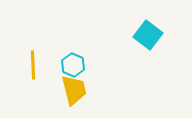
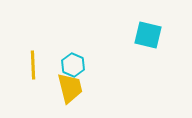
cyan square: rotated 24 degrees counterclockwise
yellow trapezoid: moved 4 px left, 2 px up
